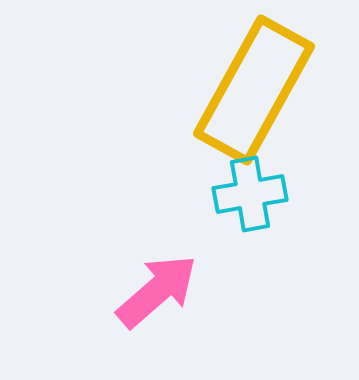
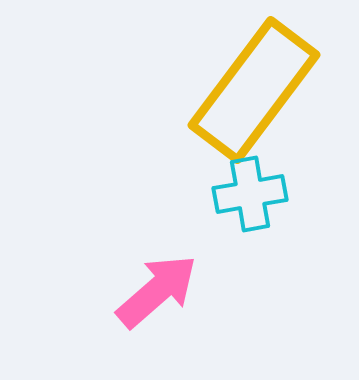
yellow rectangle: rotated 8 degrees clockwise
